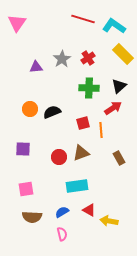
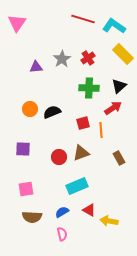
cyan rectangle: rotated 15 degrees counterclockwise
